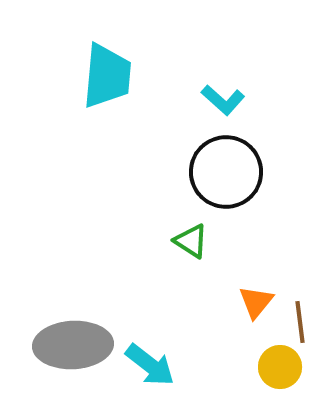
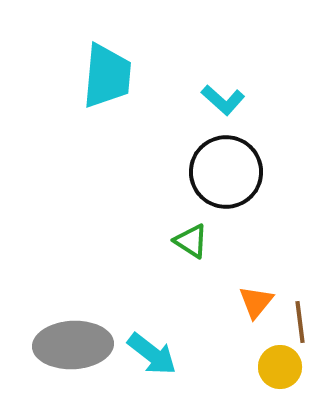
cyan arrow: moved 2 px right, 11 px up
